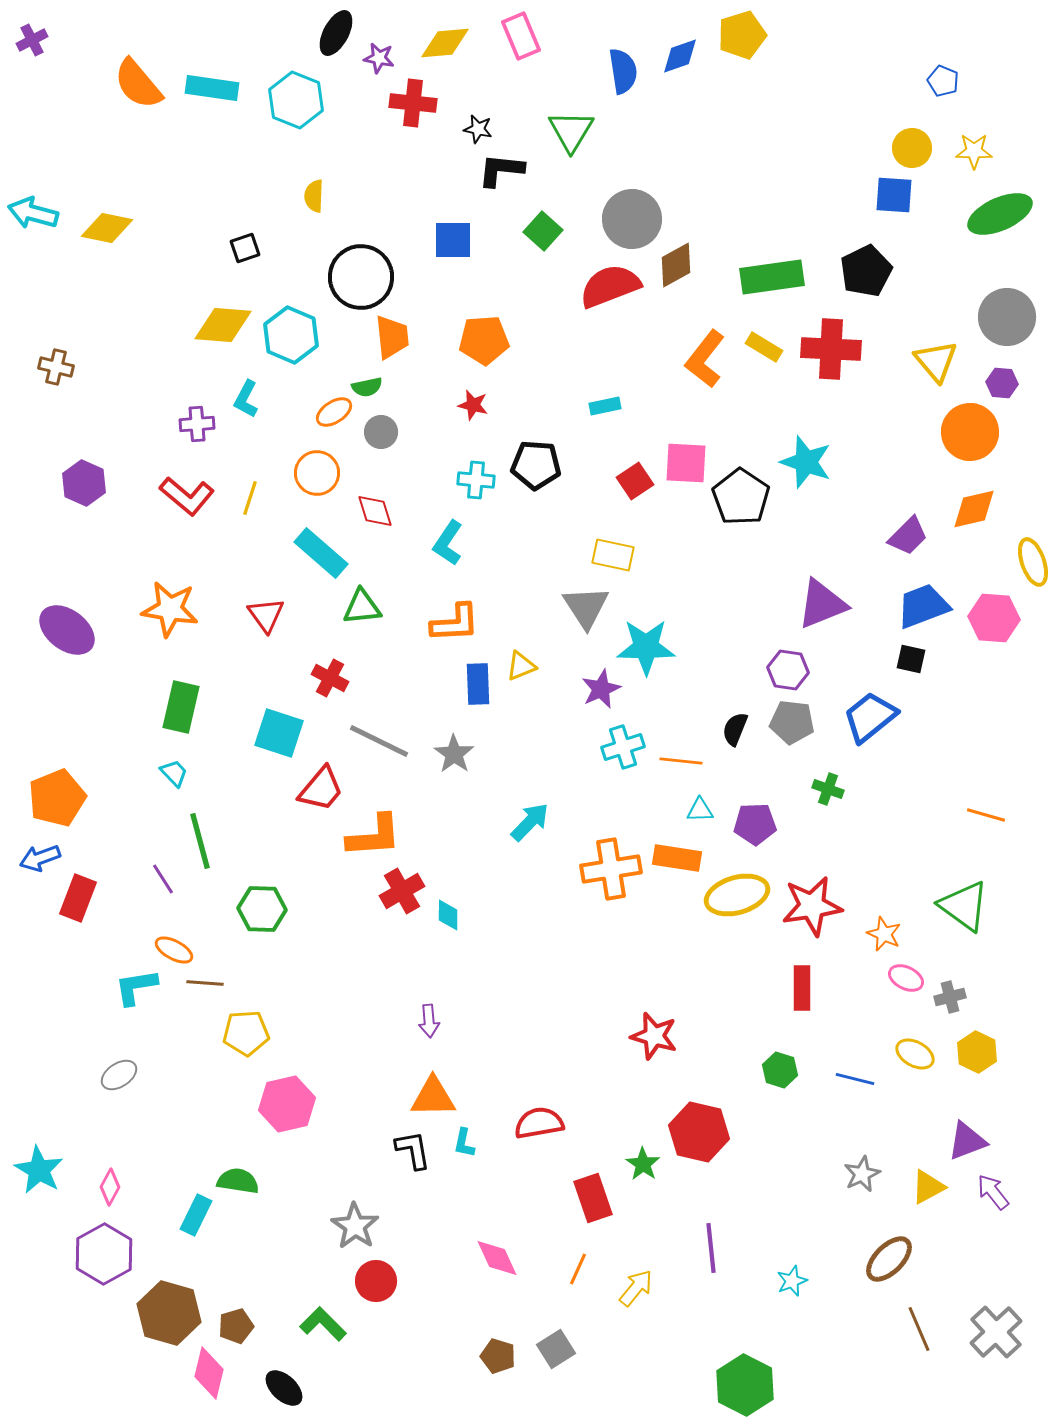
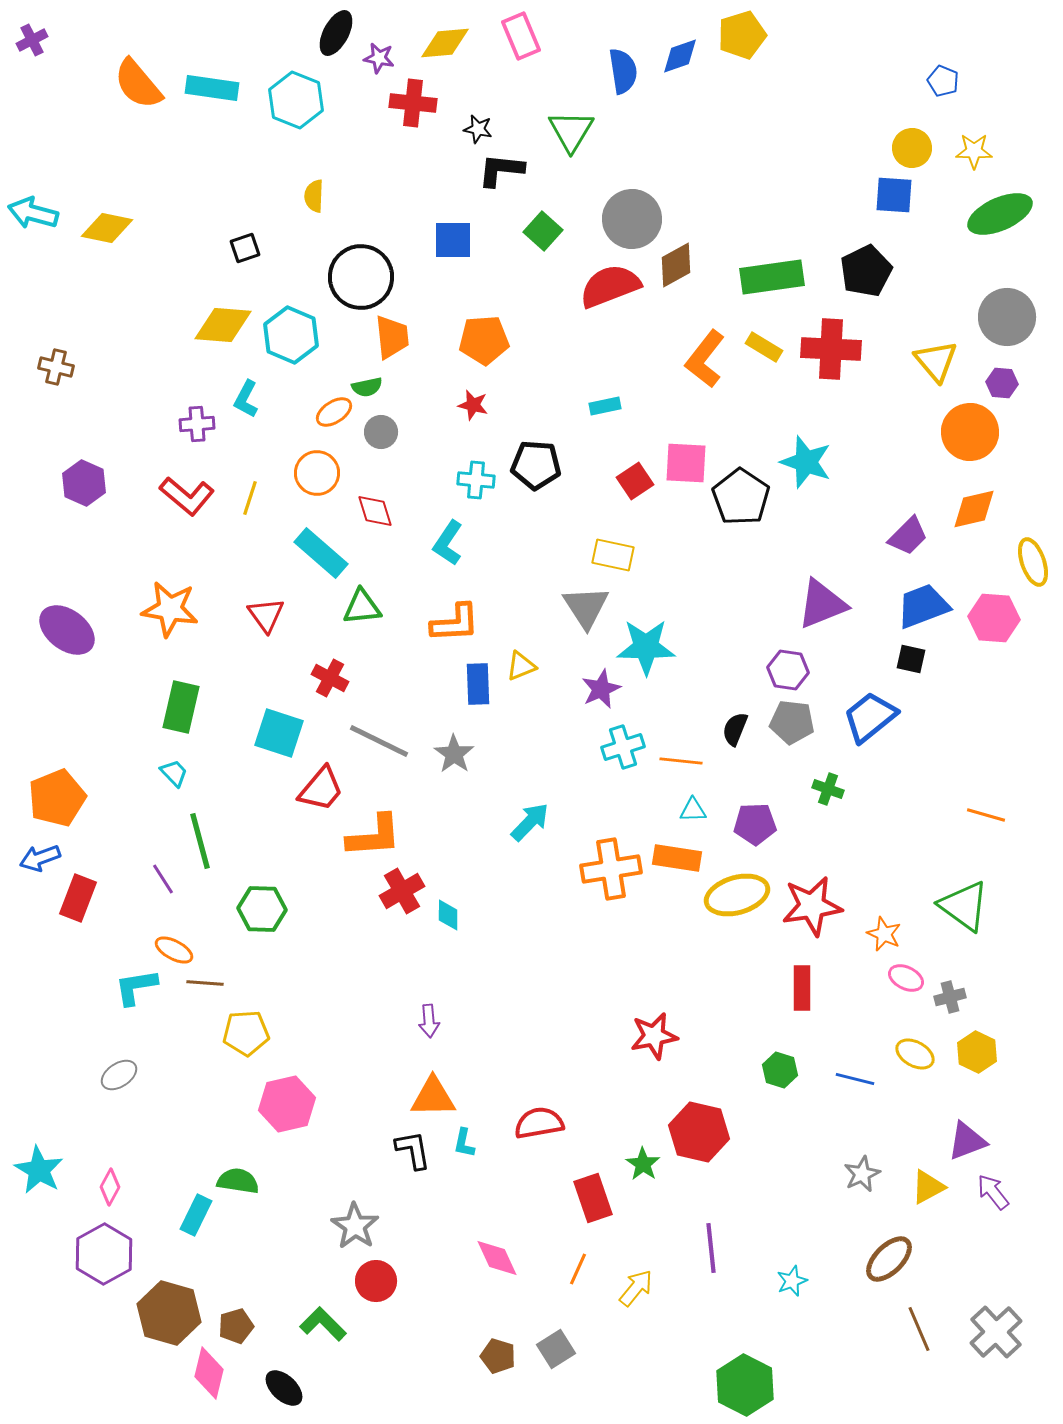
cyan triangle at (700, 810): moved 7 px left
red star at (654, 1036): rotated 27 degrees counterclockwise
